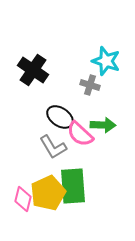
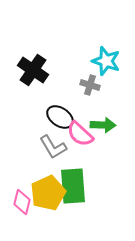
pink diamond: moved 1 px left, 3 px down
